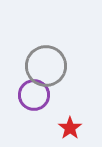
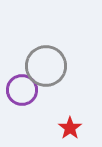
purple circle: moved 12 px left, 5 px up
